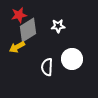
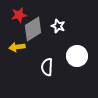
white star: rotated 24 degrees clockwise
gray diamond: moved 5 px right, 1 px up
yellow arrow: rotated 21 degrees clockwise
white circle: moved 5 px right, 3 px up
